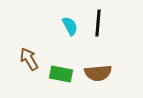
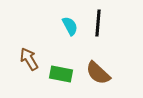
brown semicircle: rotated 48 degrees clockwise
